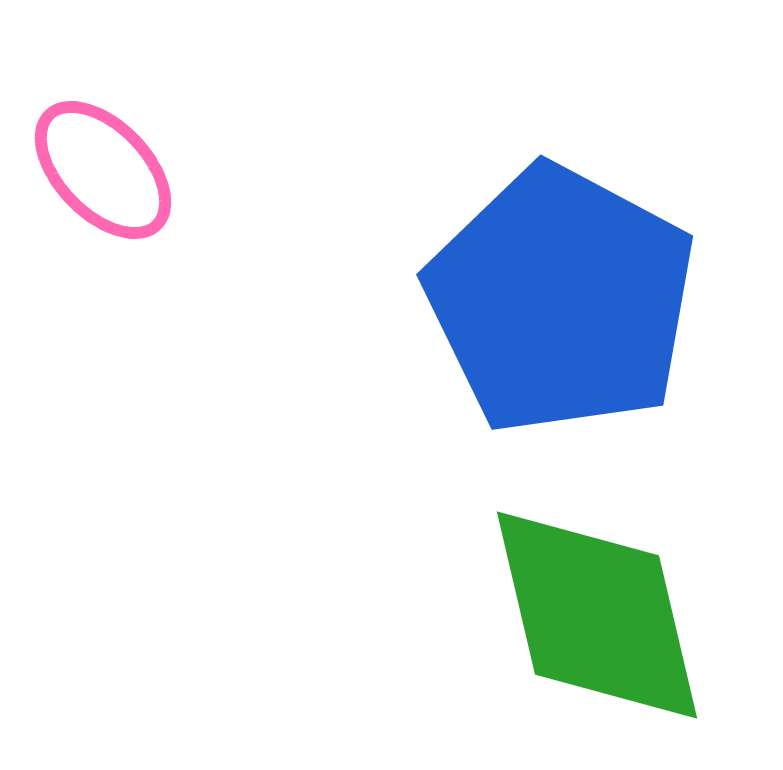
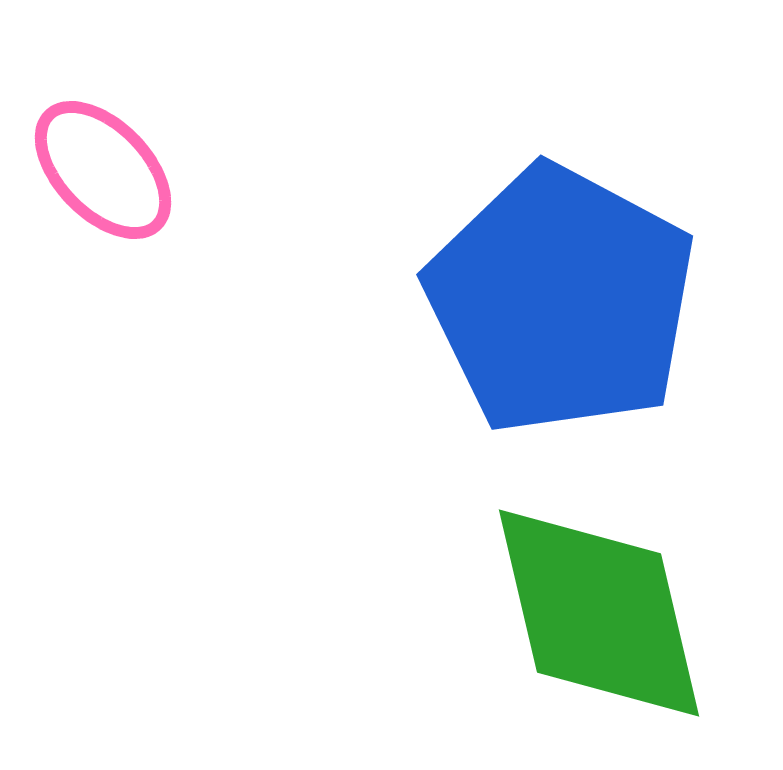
green diamond: moved 2 px right, 2 px up
